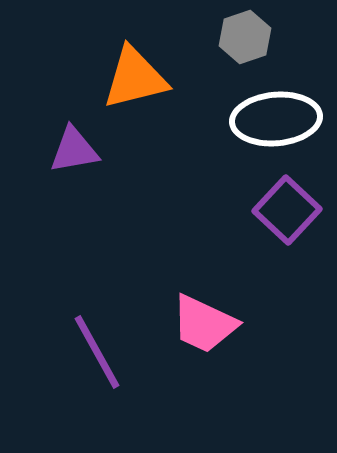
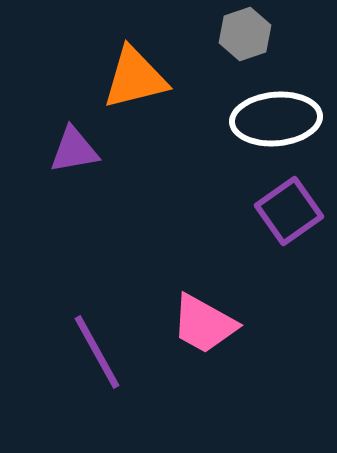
gray hexagon: moved 3 px up
purple square: moved 2 px right, 1 px down; rotated 12 degrees clockwise
pink trapezoid: rotated 4 degrees clockwise
